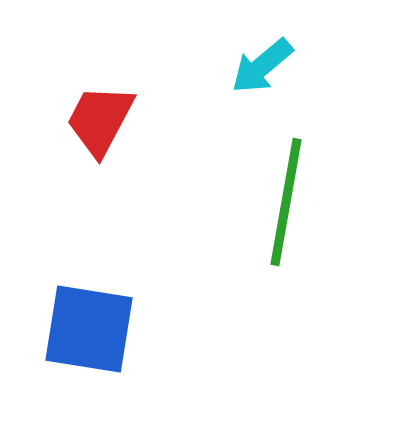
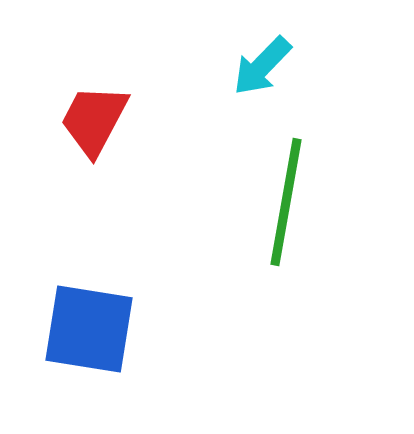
cyan arrow: rotated 6 degrees counterclockwise
red trapezoid: moved 6 px left
